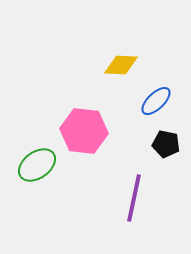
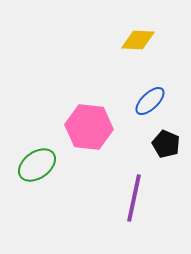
yellow diamond: moved 17 px right, 25 px up
blue ellipse: moved 6 px left
pink hexagon: moved 5 px right, 4 px up
black pentagon: rotated 12 degrees clockwise
